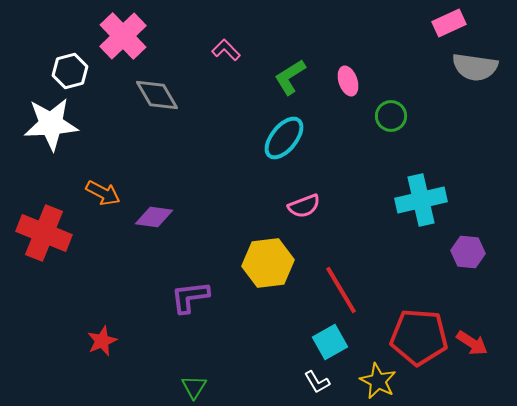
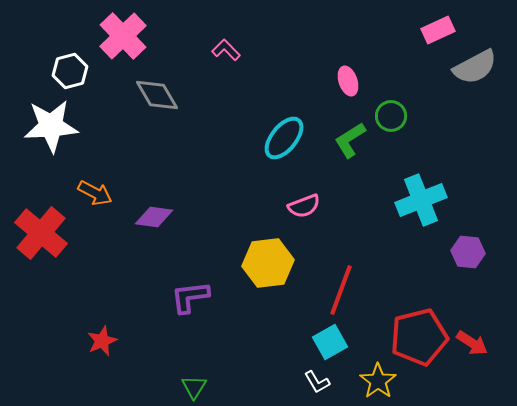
pink rectangle: moved 11 px left, 7 px down
gray semicircle: rotated 36 degrees counterclockwise
green L-shape: moved 60 px right, 63 px down
white star: moved 2 px down
orange arrow: moved 8 px left
cyan cross: rotated 9 degrees counterclockwise
red cross: moved 3 px left; rotated 18 degrees clockwise
red line: rotated 51 degrees clockwise
red pentagon: rotated 18 degrees counterclockwise
yellow star: rotated 9 degrees clockwise
